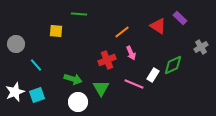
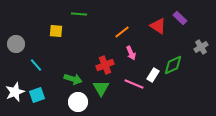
red cross: moved 2 px left, 5 px down
